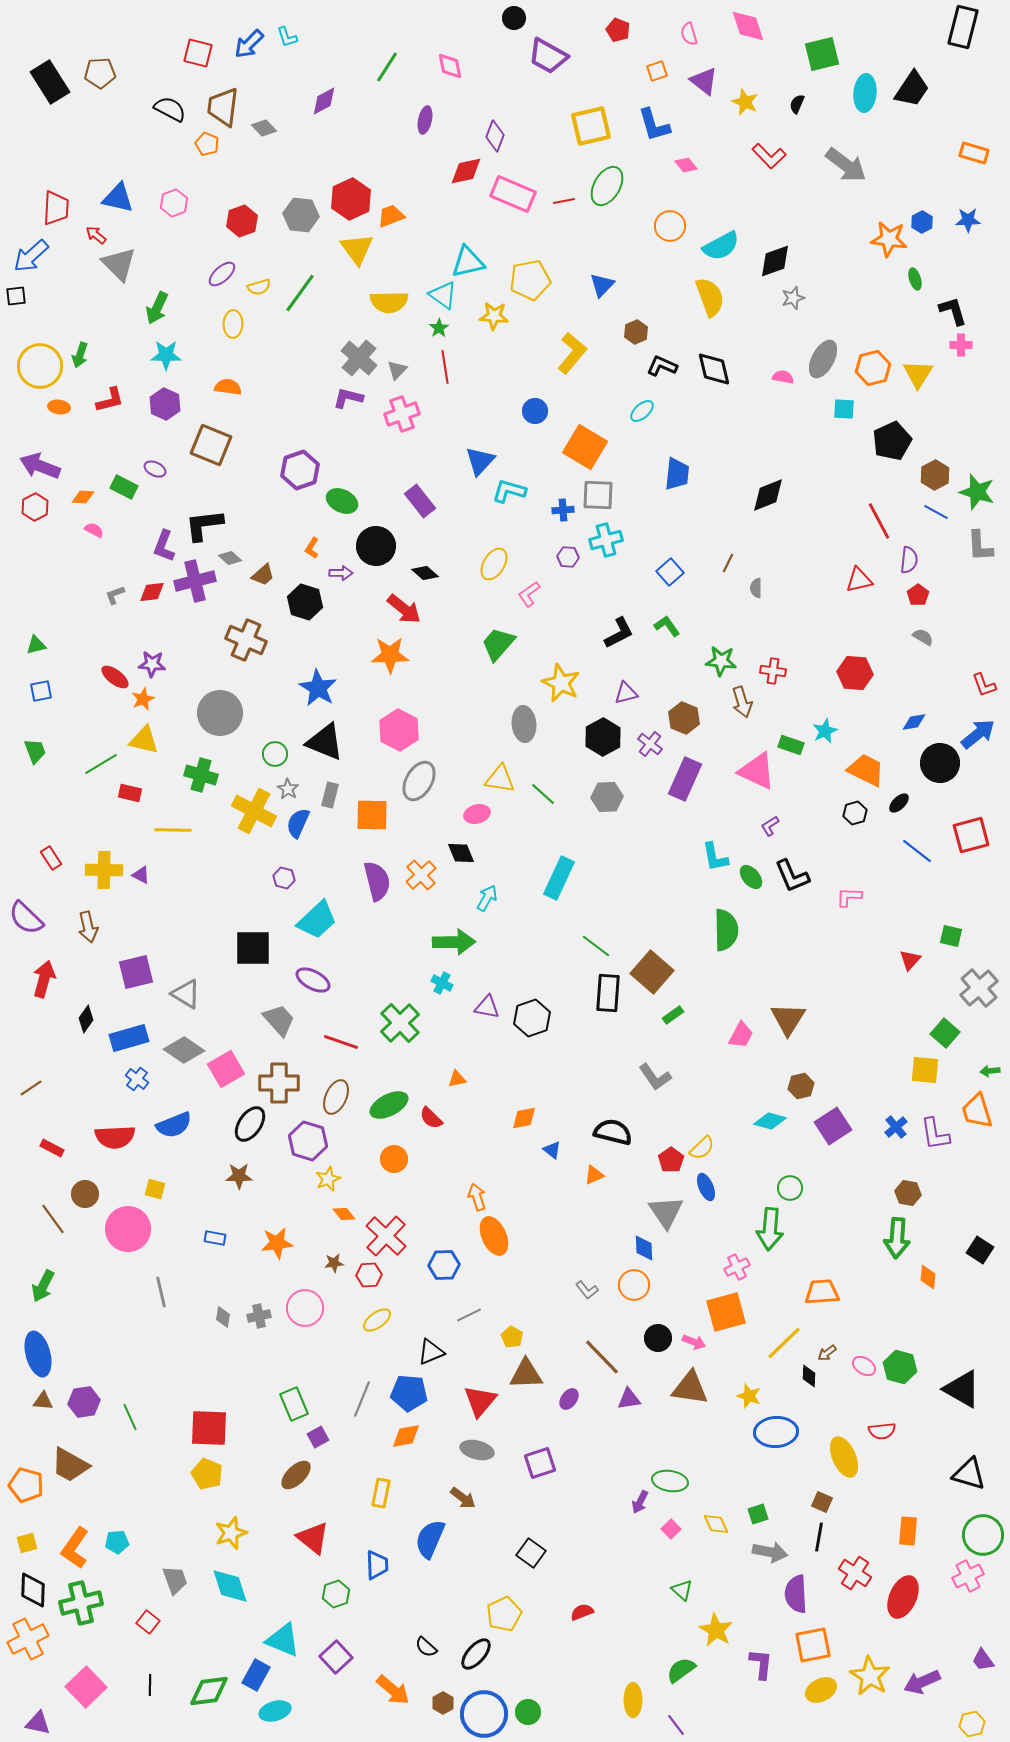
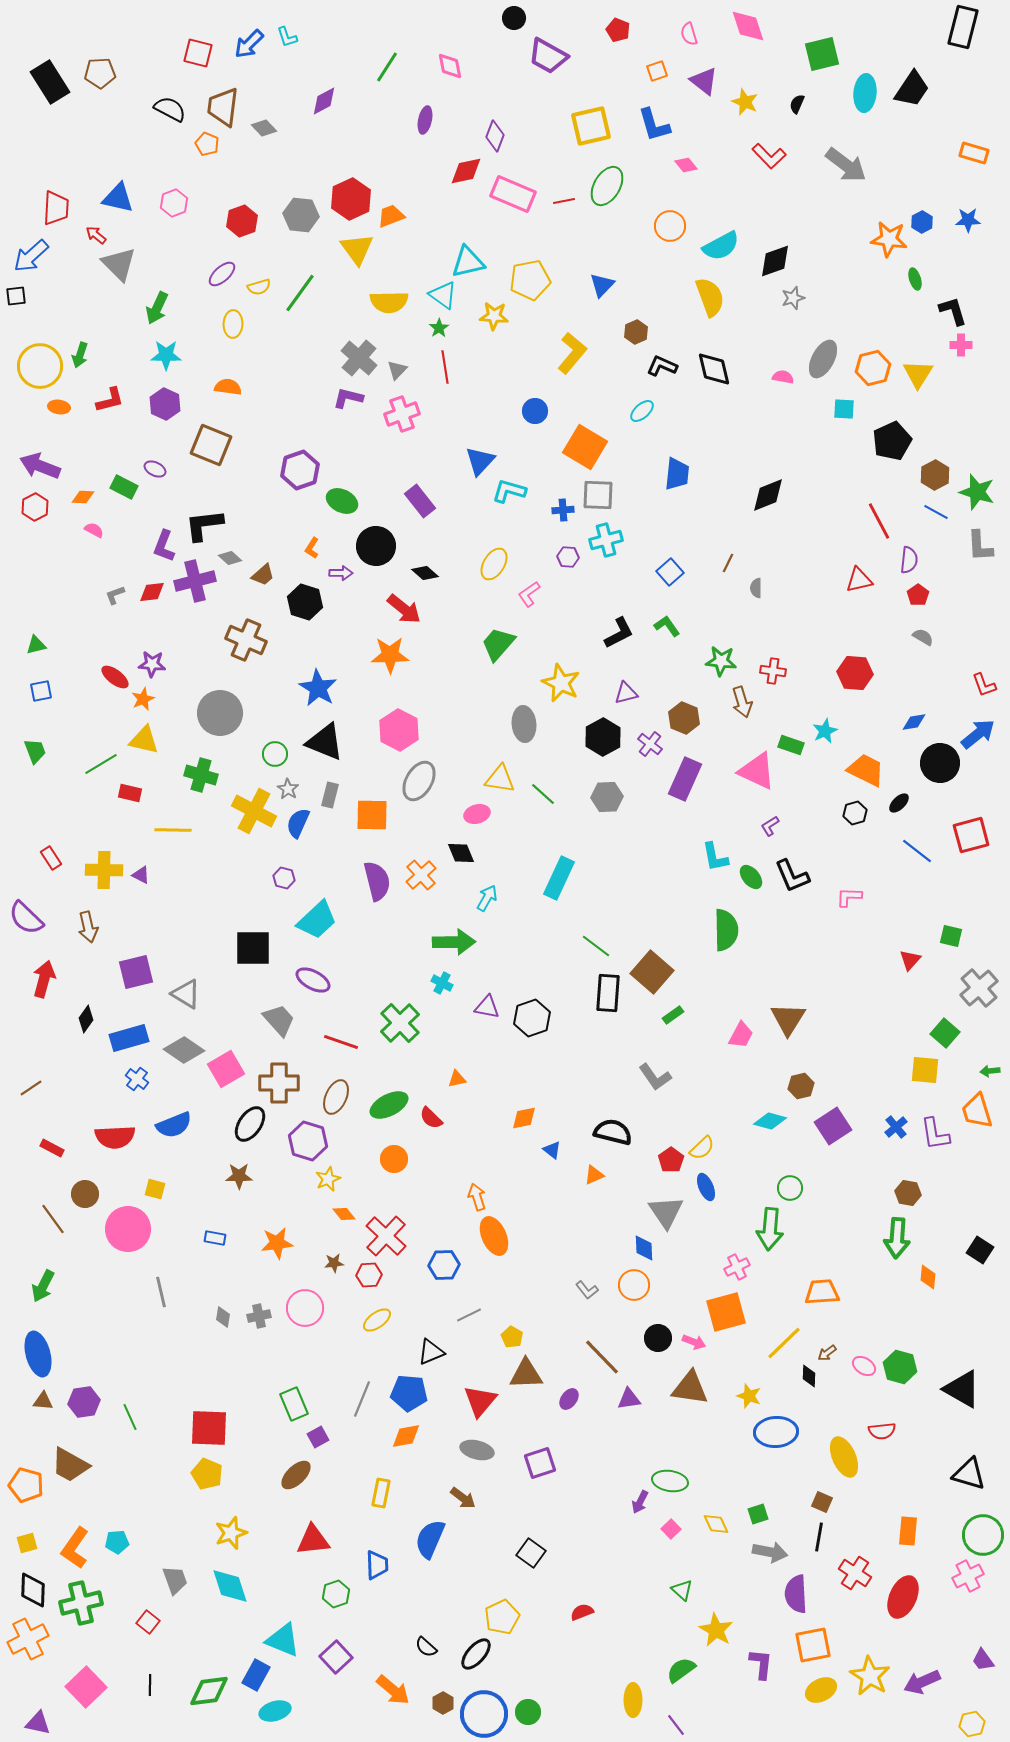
red triangle at (313, 1538): moved 2 px down; rotated 45 degrees counterclockwise
yellow pentagon at (504, 1614): moved 2 px left, 3 px down
